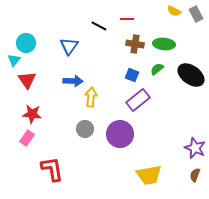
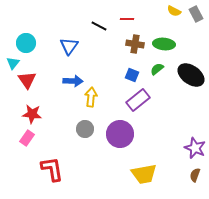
cyan triangle: moved 1 px left, 3 px down
yellow trapezoid: moved 5 px left, 1 px up
